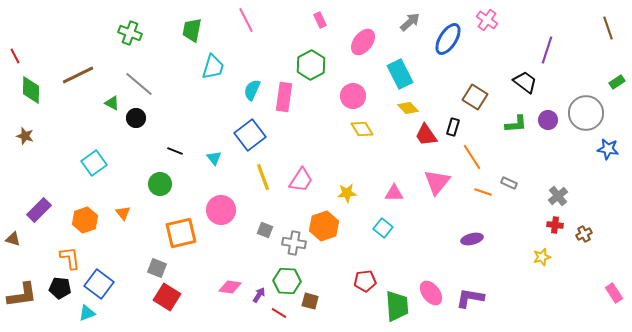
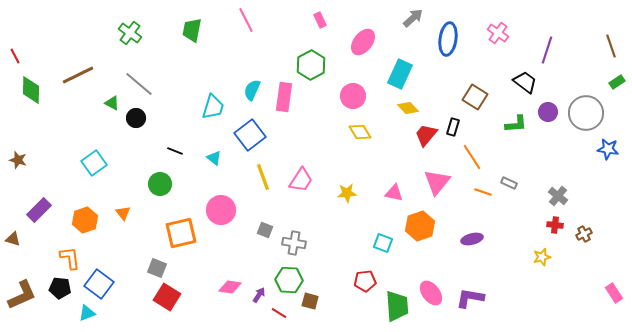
pink cross at (487, 20): moved 11 px right, 13 px down
gray arrow at (410, 22): moved 3 px right, 4 px up
brown line at (608, 28): moved 3 px right, 18 px down
green cross at (130, 33): rotated 15 degrees clockwise
blue ellipse at (448, 39): rotated 24 degrees counterclockwise
cyan trapezoid at (213, 67): moved 40 px down
cyan rectangle at (400, 74): rotated 52 degrees clockwise
purple circle at (548, 120): moved 8 px up
yellow diamond at (362, 129): moved 2 px left, 3 px down
red trapezoid at (426, 135): rotated 75 degrees clockwise
brown star at (25, 136): moved 7 px left, 24 px down
cyan triangle at (214, 158): rotated 14 degrees counterclockwise
pink triangle at (394, 193): rotated 12 degrees clockwise
gray cross at (558, 196): rotated 12 degrees counterclockwise
orange hexagon at (324, 226): moved 96 px right
cyan square at (383, 228): moved 15 px down; rotated 18 degrees counterclockwise
green hexagon at (287, 281): moved 2 px right, 1 px up
brown L-shape at (22, 295): rotated 16 degrees counterclockwise
